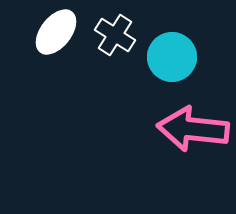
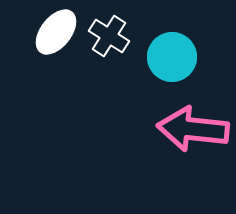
white cross: moved 6 px left, 1 px down
